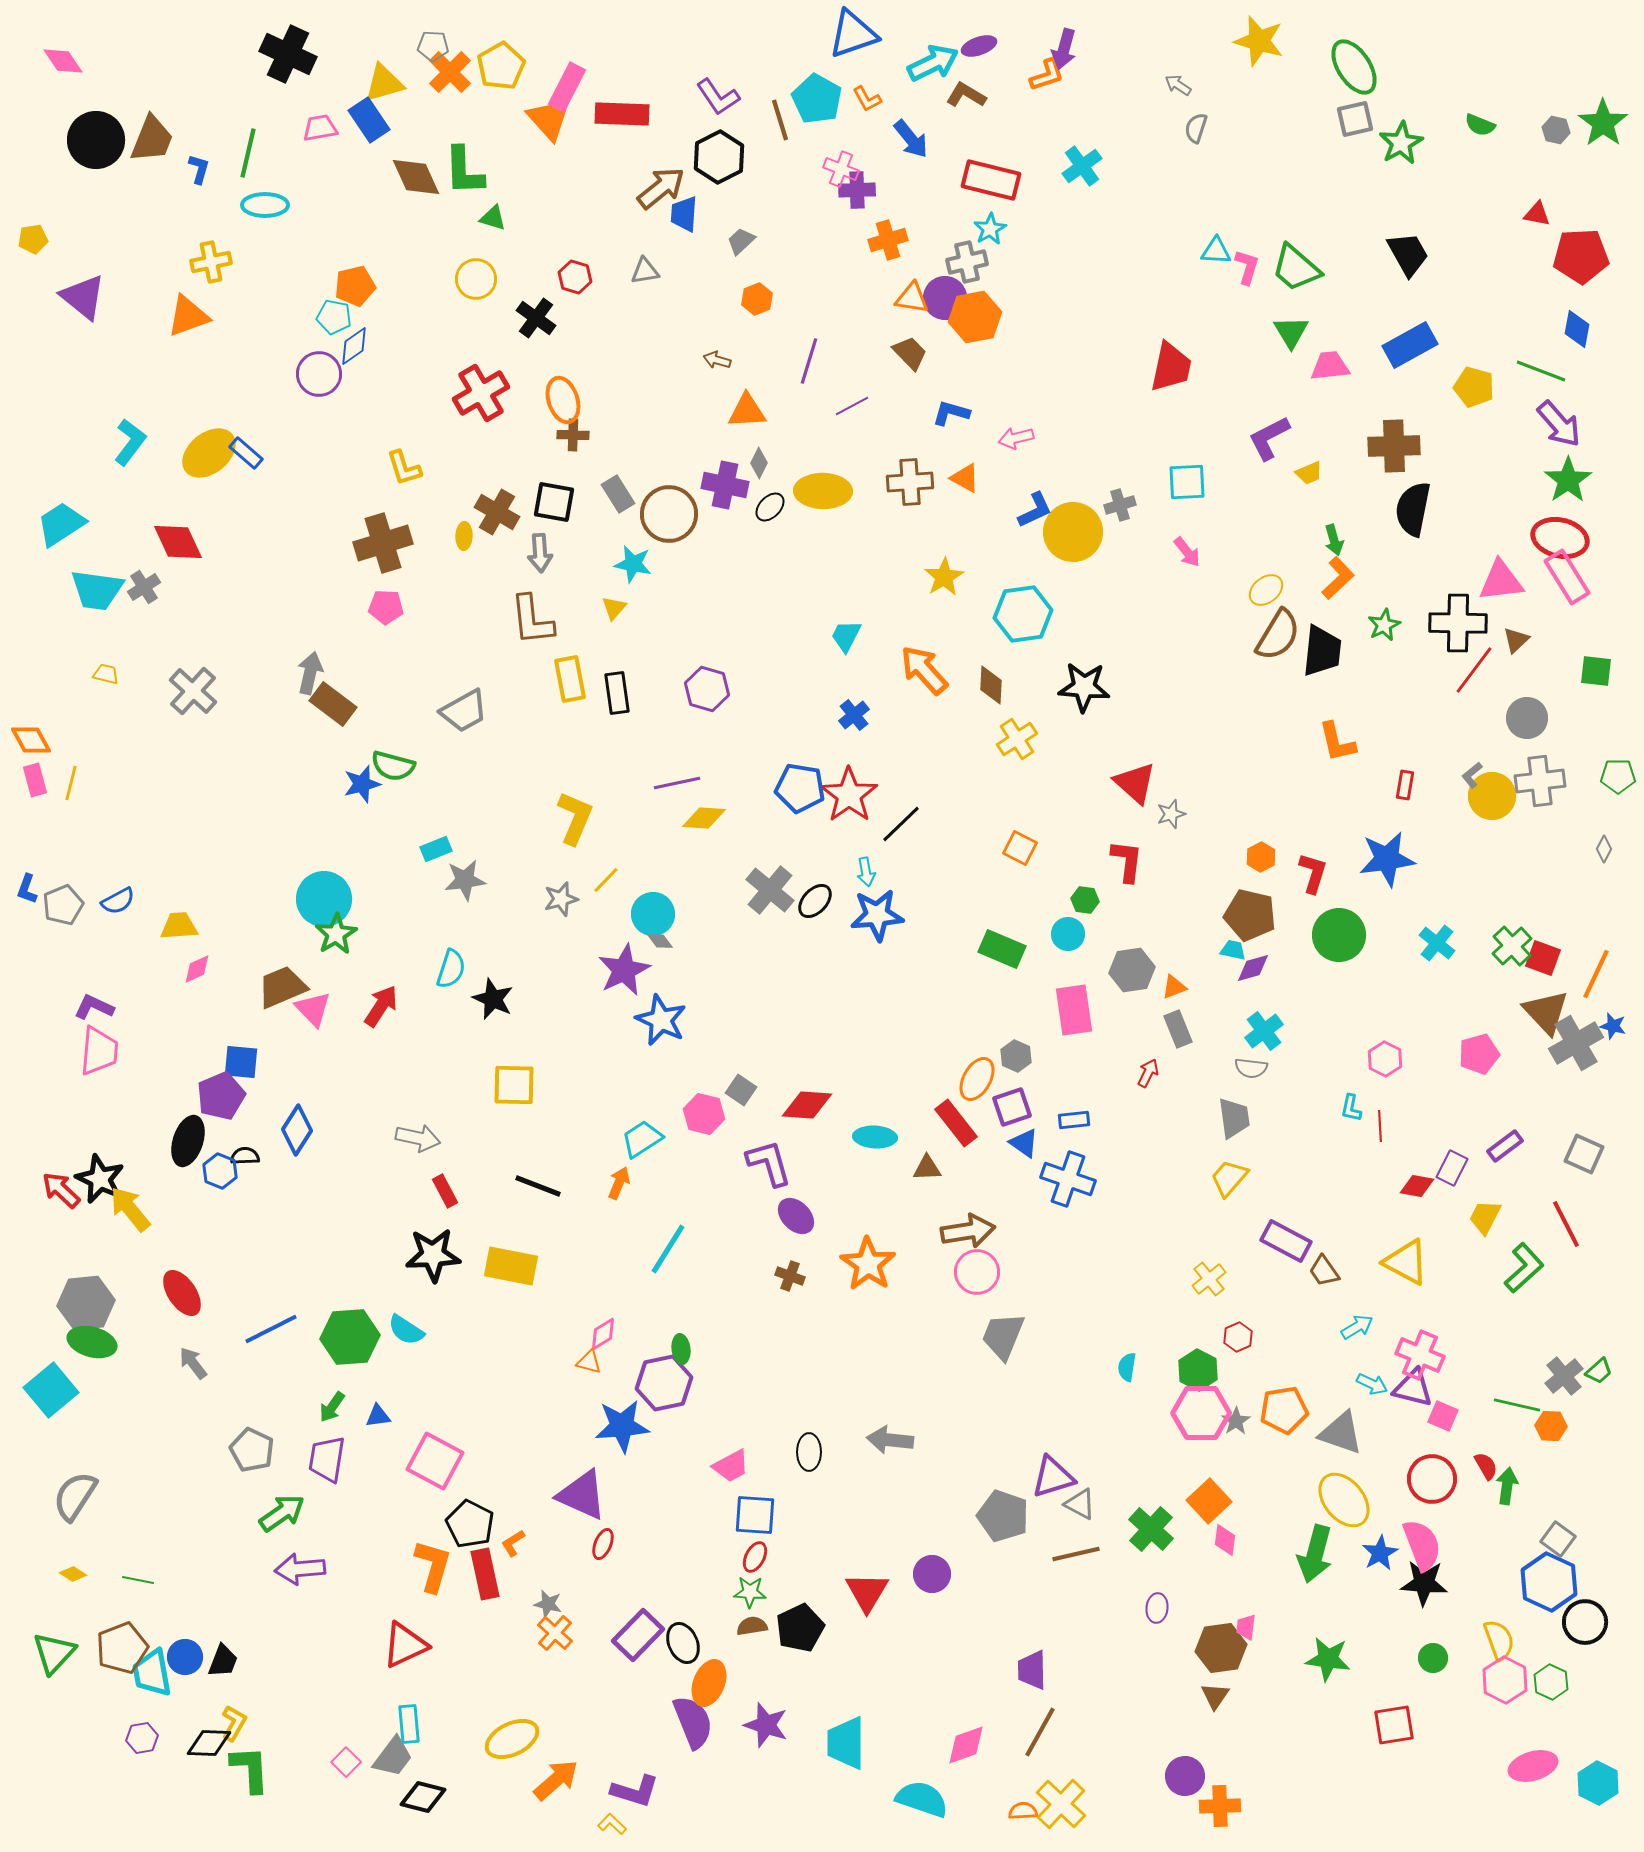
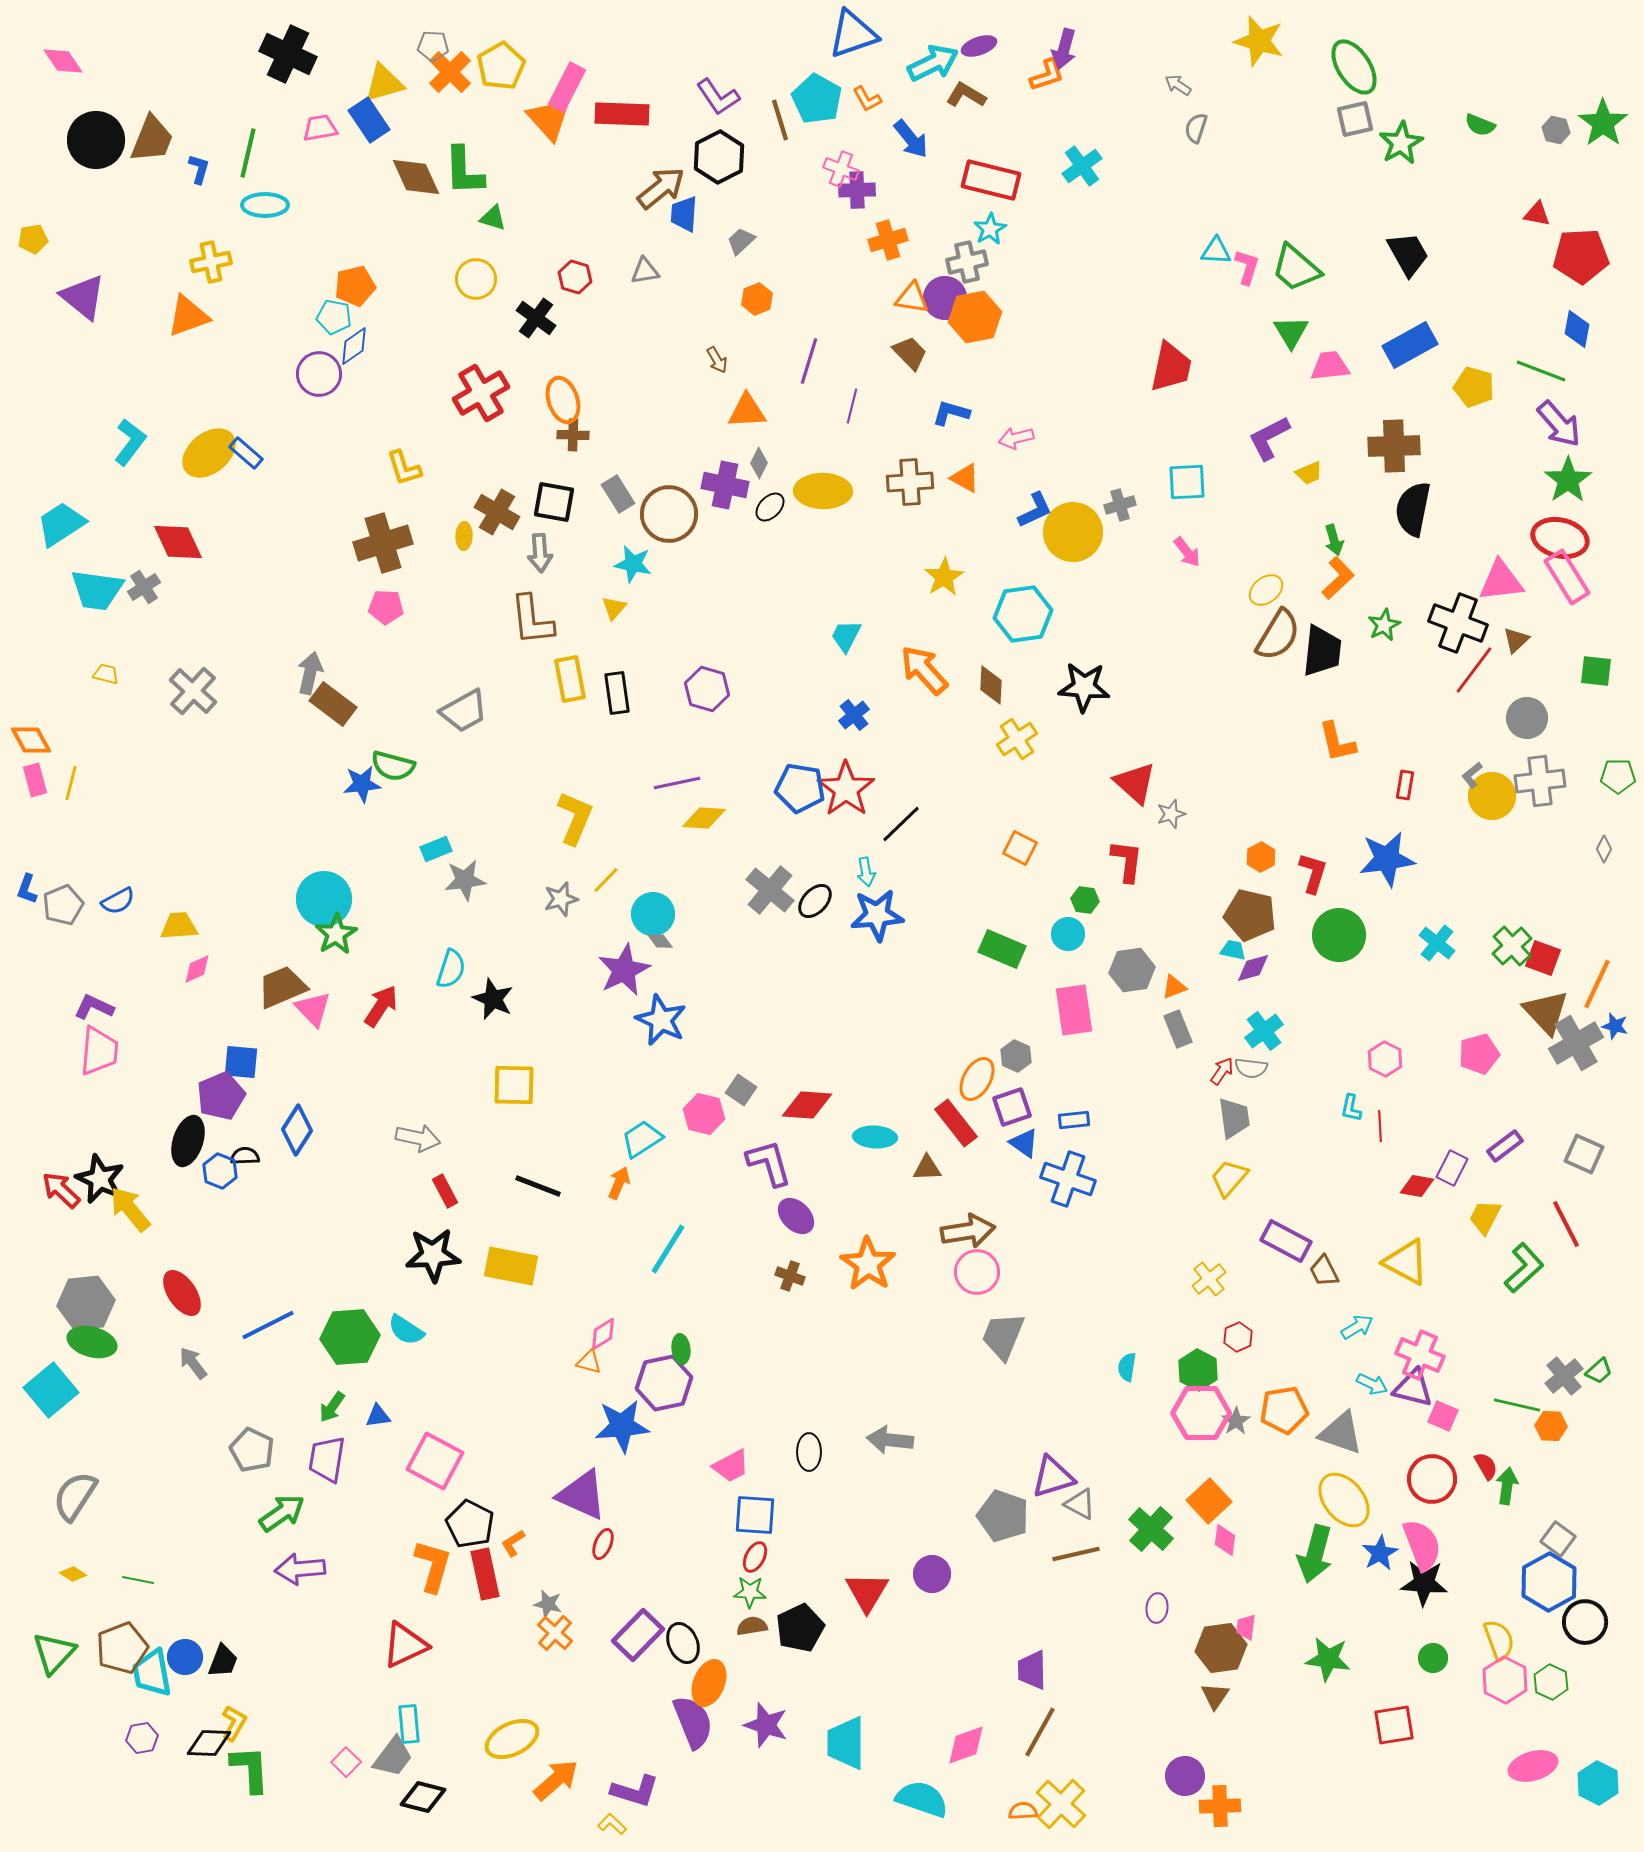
brown arrow at (717, 360): rotated 136 degrees counterclockwise
purple line at (852, 406): rotated 48 degrees counterclockwise
black cross at (1458, 623): rotated 20 degrees clockwise
blue star at (362, 784): rotated 9 degrees clockwise
red star at (849, 795): moved 3 px left, 6 px up
orange line at (1596, 974): moved 1 px right, 10 px down
blue star at (1613, 1026): moved 2 px right
red arrow at (1148, 1073): moved 74 px right, 2 px up; rotated 8 degrees clockwise
brown trapezoid at (1324, 1271): rotated 8 degrees clockwise
blue line at (271, 1329): moved 3 px left, 4 px up
blue hexagon at (1549, 1582): rotated 6 degrees clockwise
